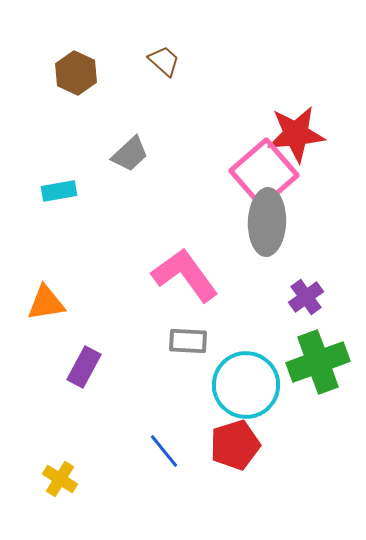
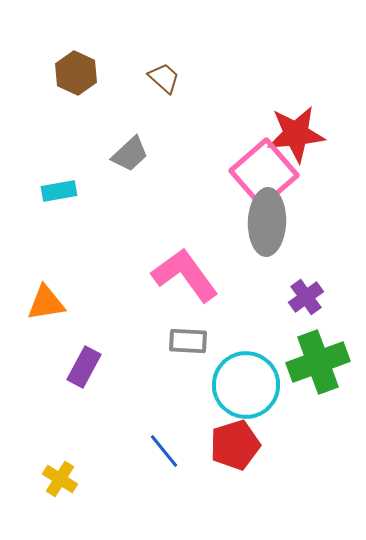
brown trapezoid: moved 17 px down
